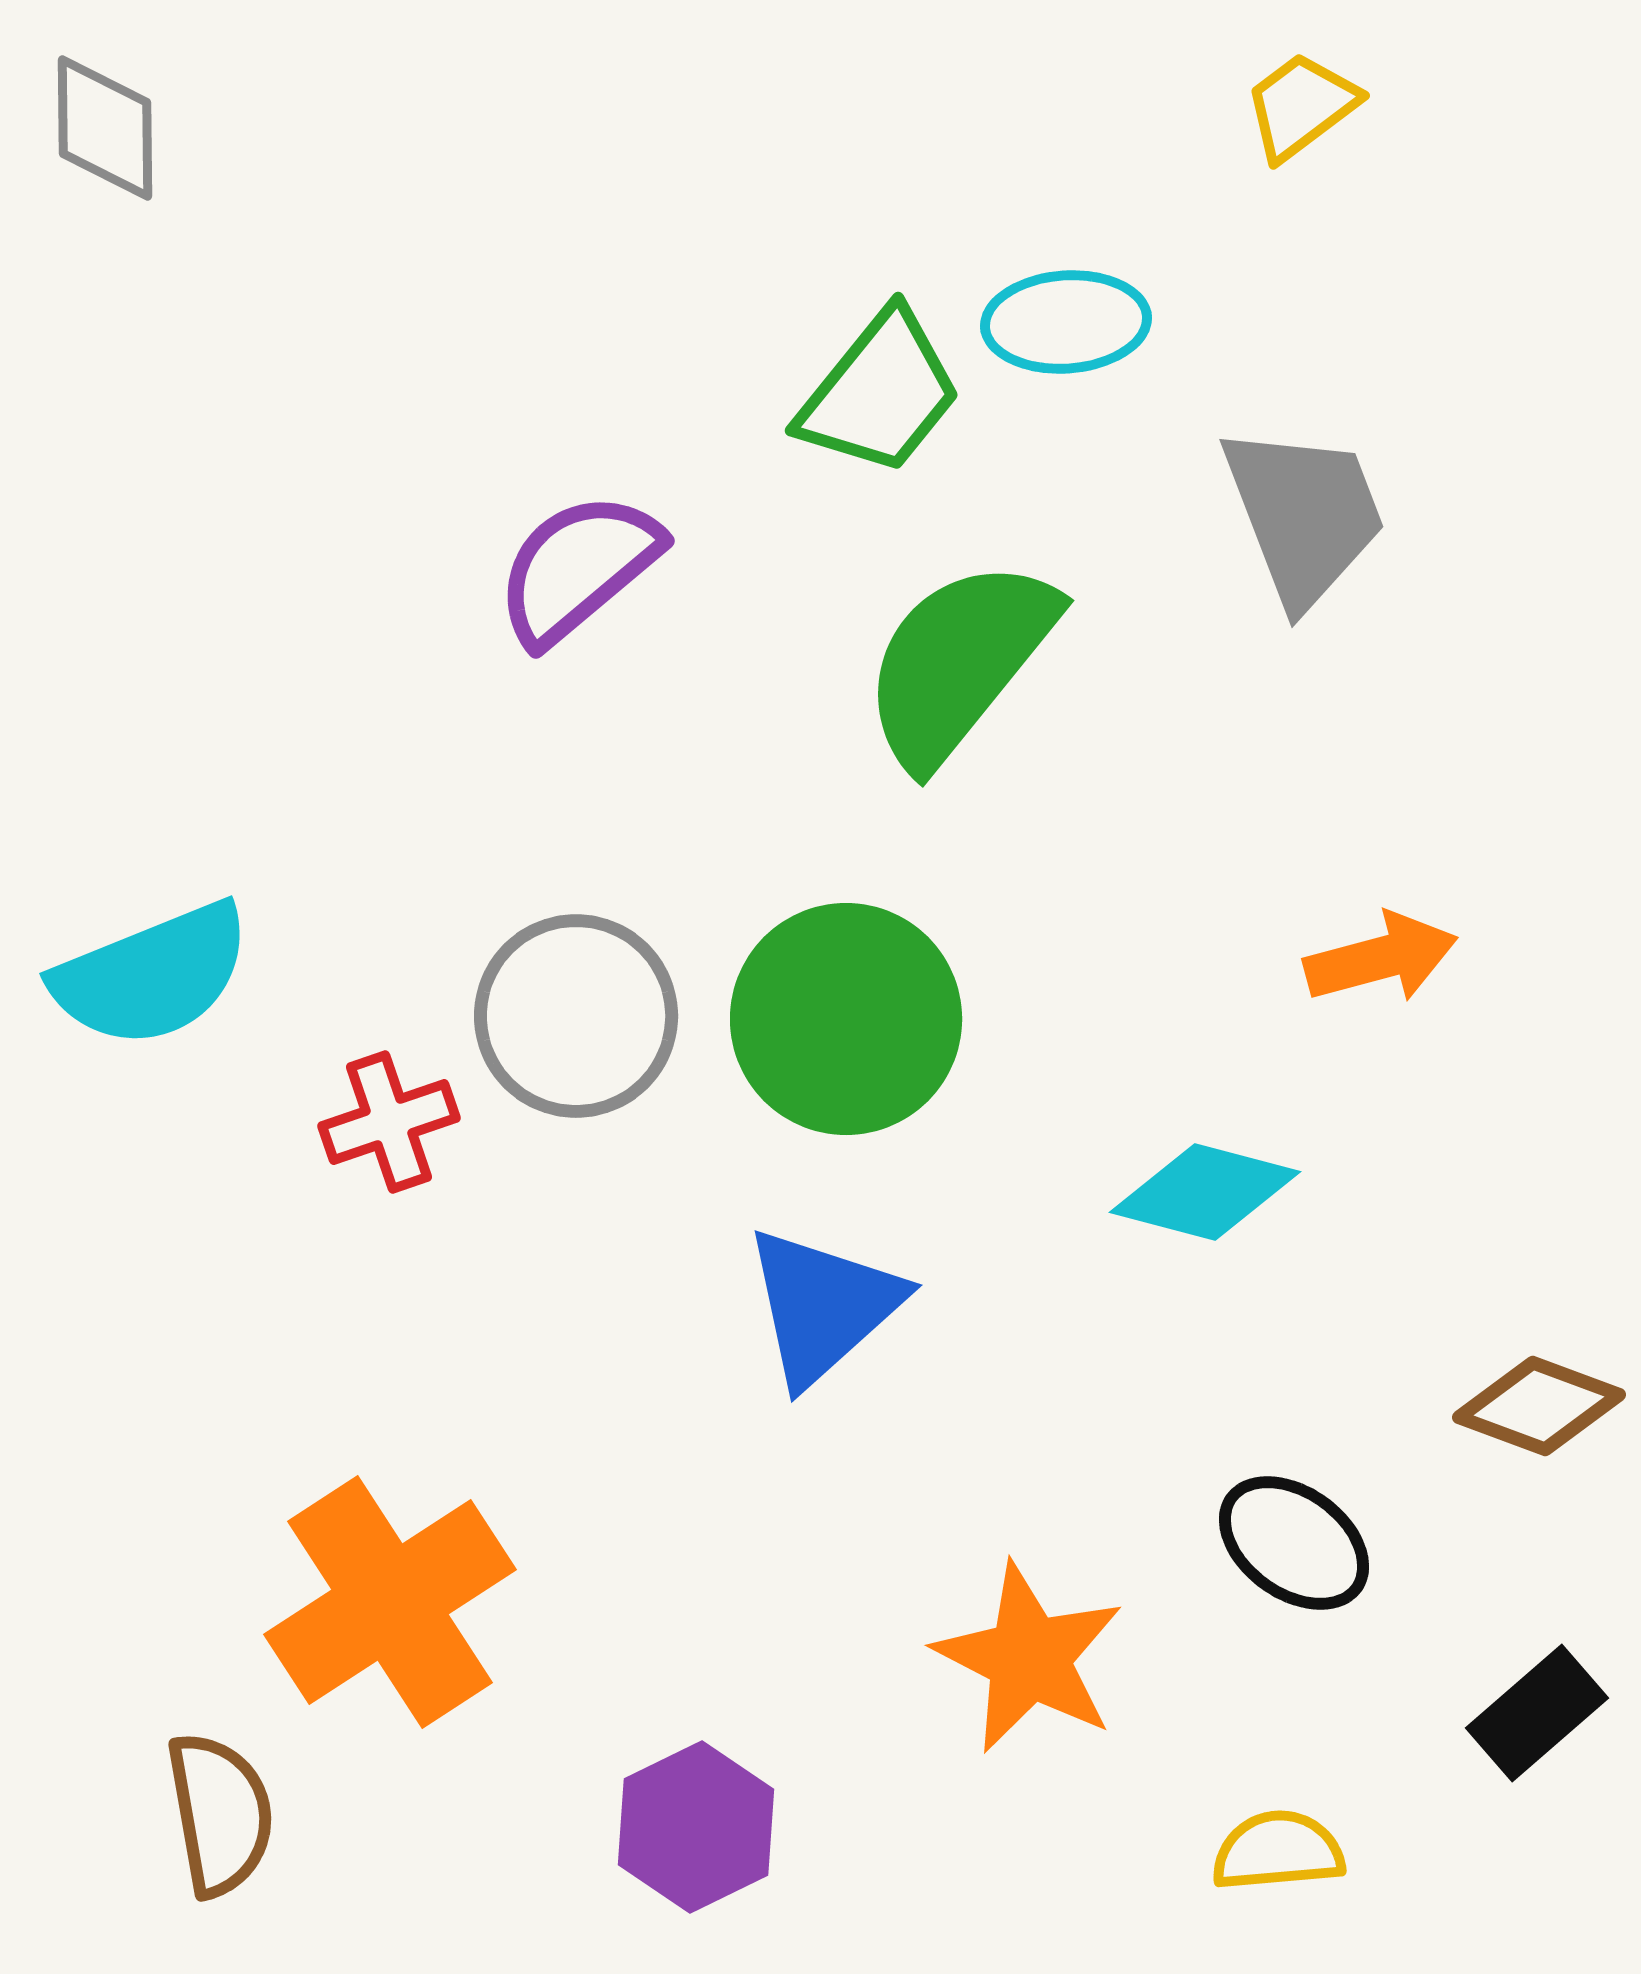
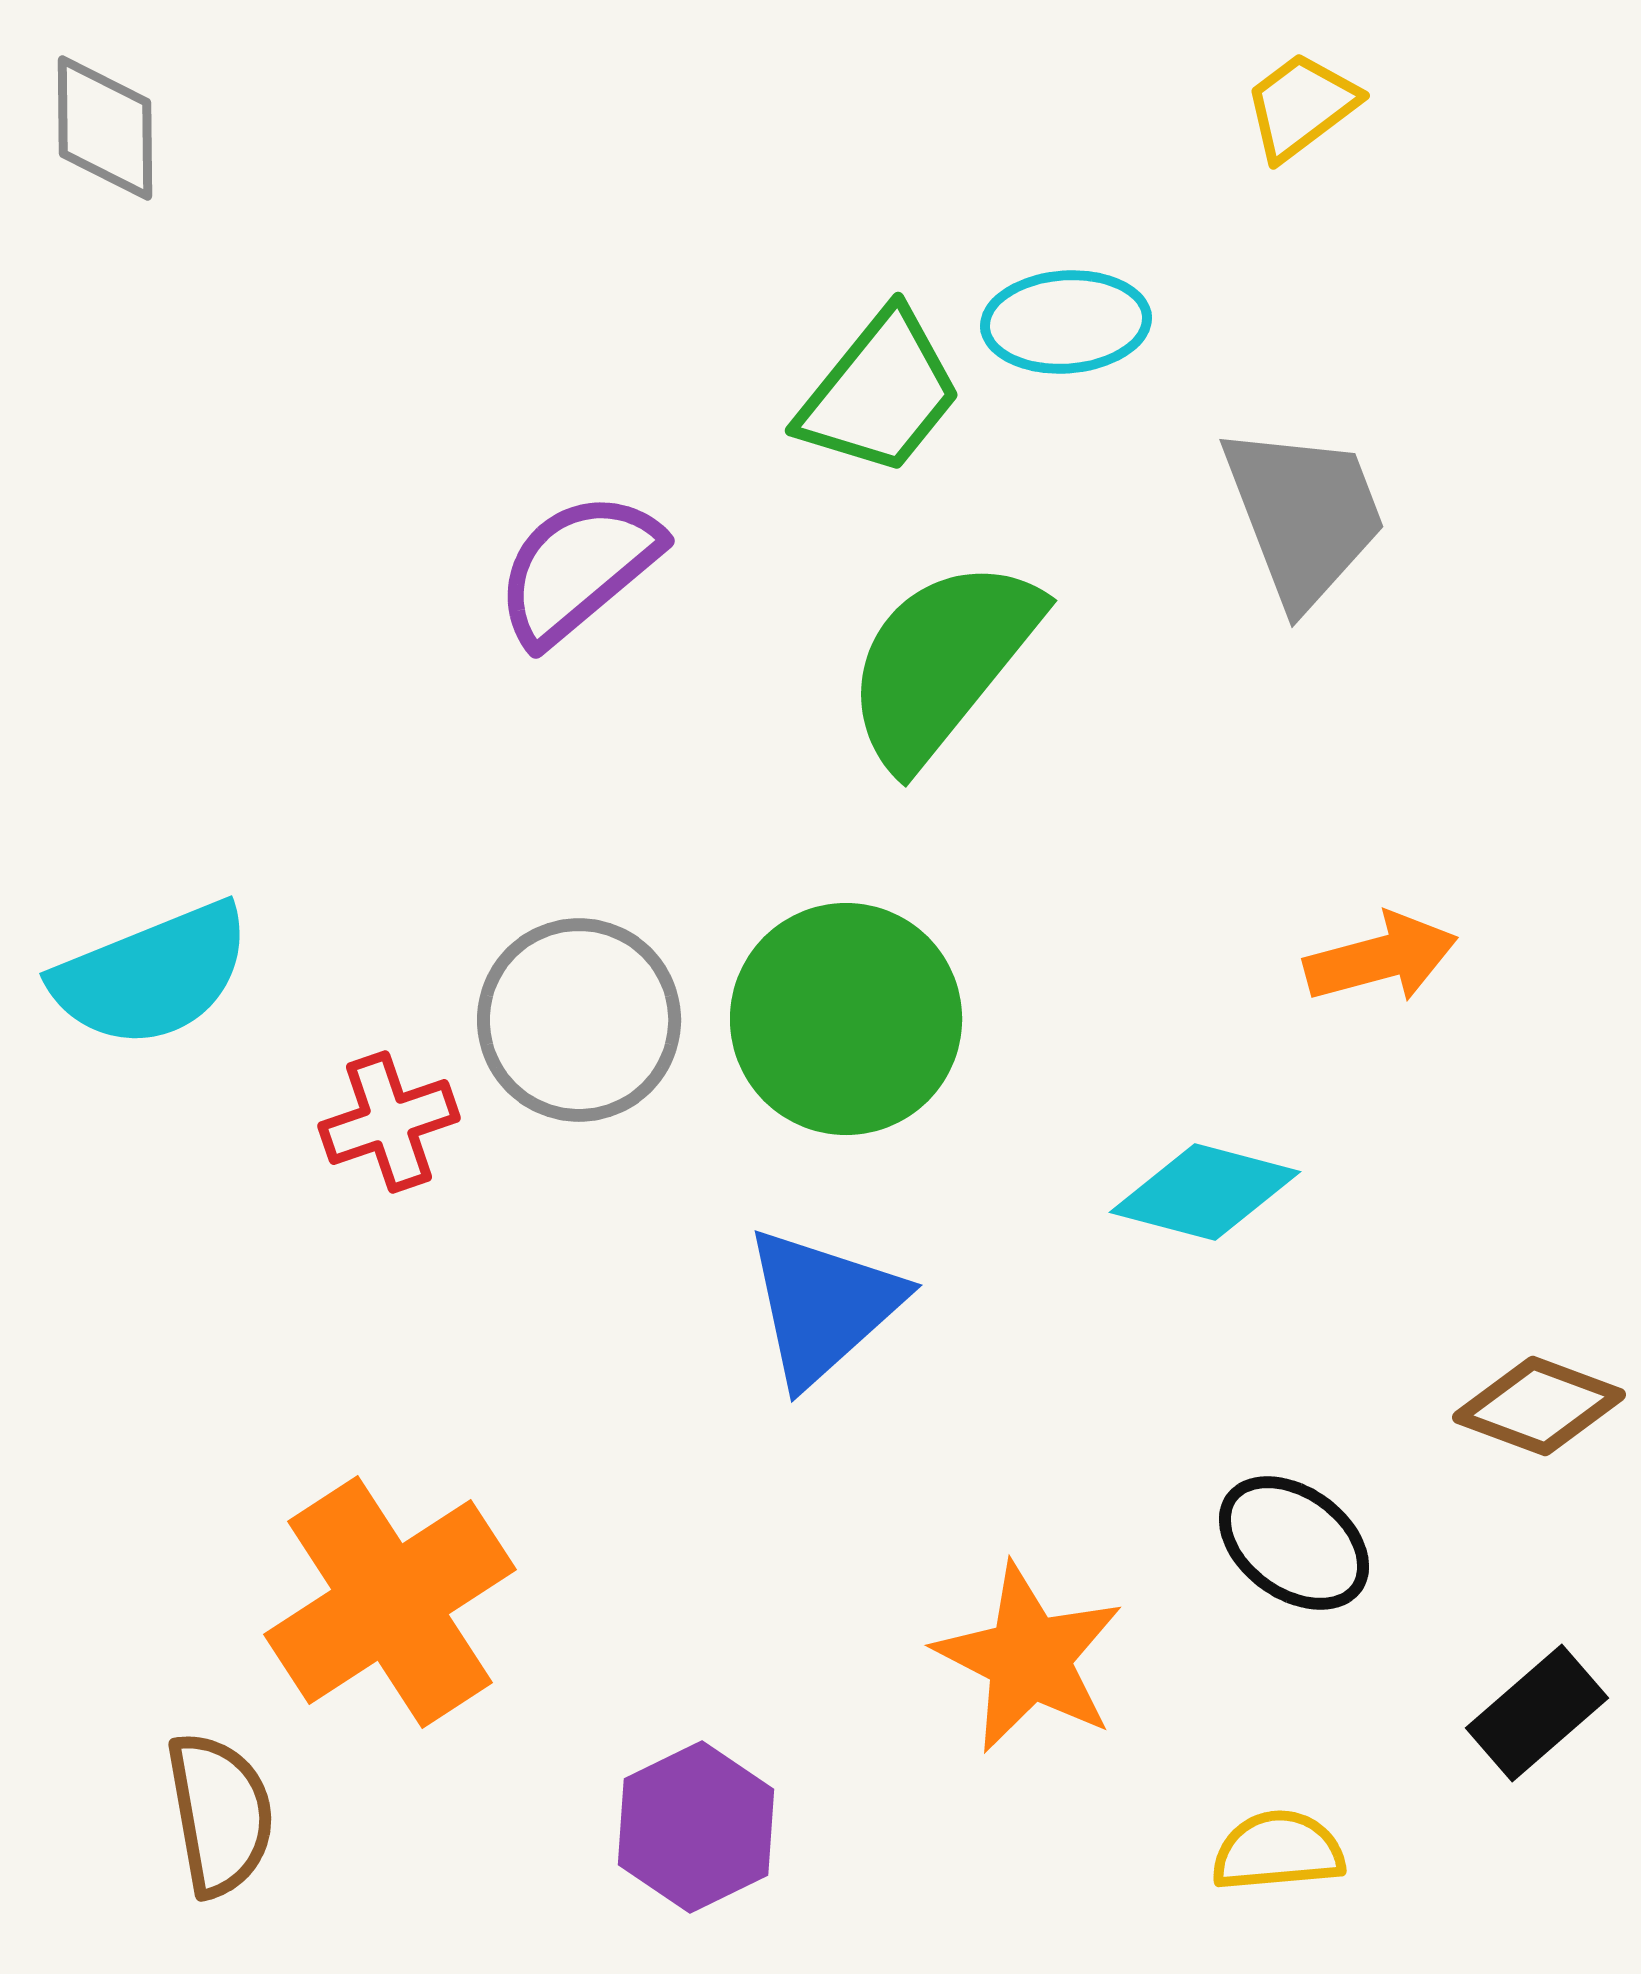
green semicircle: moved 17 px left
gray circle: moved 3 px right, 4 px down
